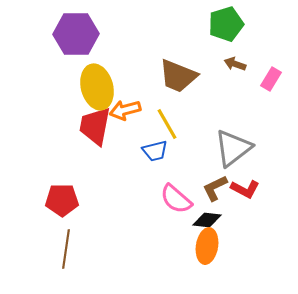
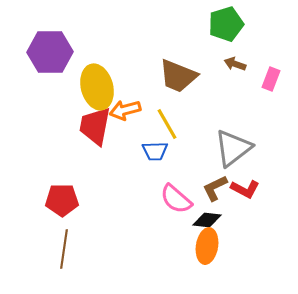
purple hexagon: moved 26 px left, 18 px down
pink rectangle: rotated 10 degrees counterclockwise
blue trapezoid: rotated 12 degrees clockwise
brown line: moved 2 px left
